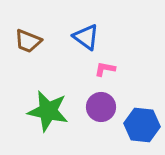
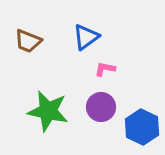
blue triangle: rotated 48 degrees clockwise
blue hexagon: moved 2 px down; rotated 20 degrees clockwise
